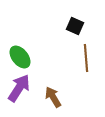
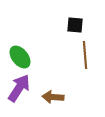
black square: moved 1 px up; rotated 18 degrees counterclockwise
brown line: moved 1 px left, 3 px up
brown arrow: rotated 55 degrees counterclockwise
